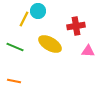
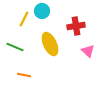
cyan circle: moved 4 px right
yellow ellipse: rotated 35 degrees clockwise
pink triangle: rotated 40 degrees clockwise
orange line: moved 10 px right, 6 px up
